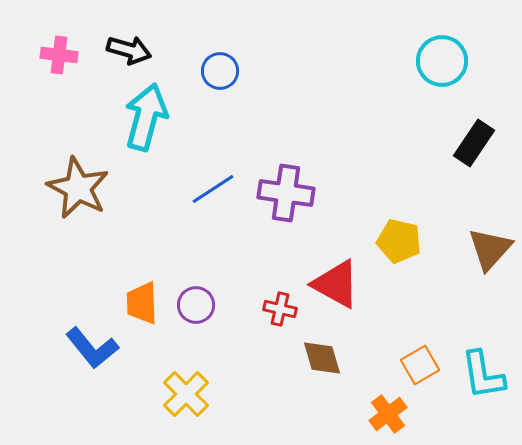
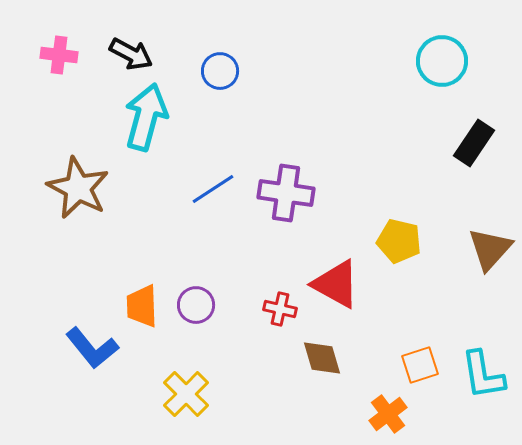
black arrow: moved 2 px right, 4 px down; rotated 12 degrees clockwise
orange trapezoid: moved 3 px down
orange square: rotated 12 degrees clockwise
